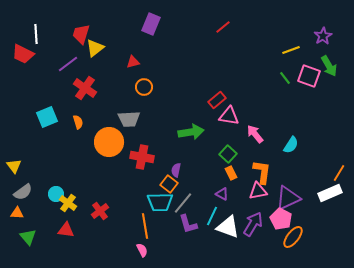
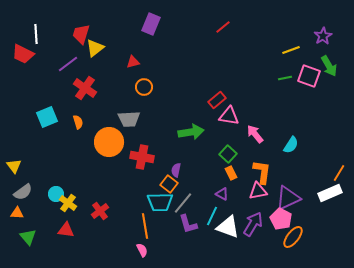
green line at (285, 78): rotated 64 degrees counterclockwise
